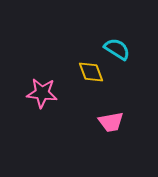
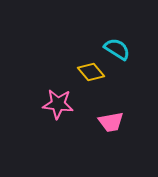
yellow diamond: rotated 20 degrees counterclockwise
pink star: moved 16 px right, 11 px down
